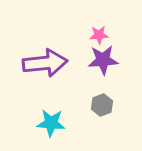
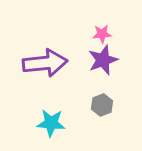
pink star: moved 3 px right, 1 px up
purple star: rotated 16 degrees counterclockwise
